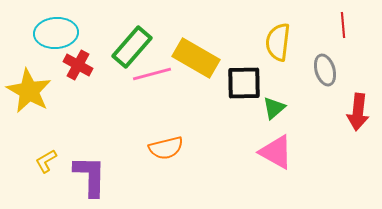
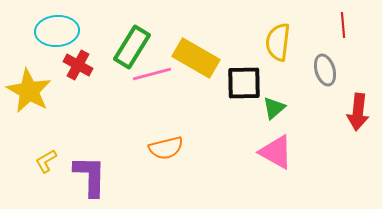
cyan ellipse: moved 1 px right, 2 px up
green rectangle: rotated 9 degrees counterclockwise
